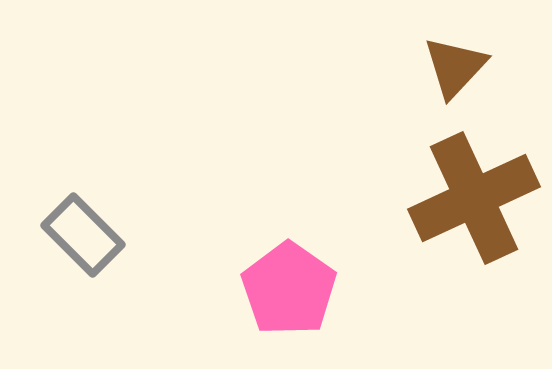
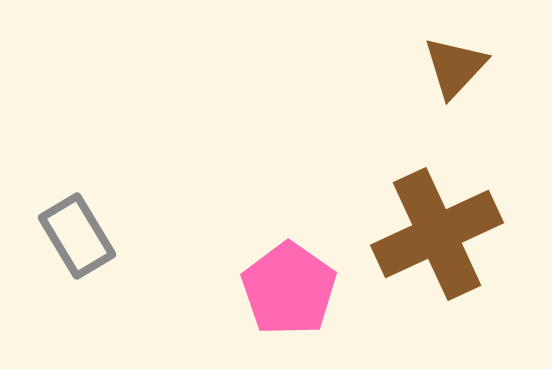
brown cross: moved 37 px left, 36 px down
gray rectangle: moved 6 px left, 1 px down; rotated 14 degrees clockwise
